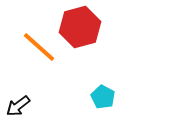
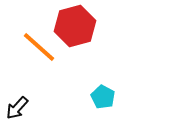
red hexagon: moved 5 px left, 1 px up
black arrow: moved 1 px left, 2 px down; rotated 10 degrees counterclockwise
